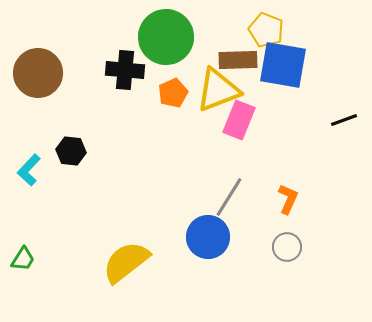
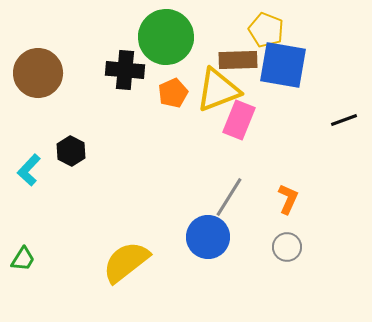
black hexagon: rotated 20 degrees clockwise
